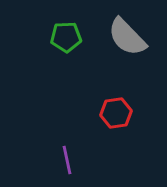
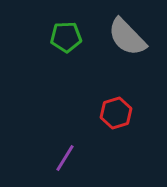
red hexagon: rotated 8 degrees counterclockwise
purple line: moved 2 px left, 2 px up; rotated 44 degrees clockwise
